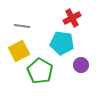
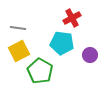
gray line: moved 4 px left, 2 px down
purple circle: moved 9 px right, 10 px up
